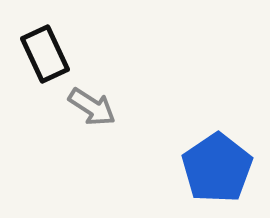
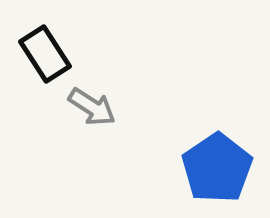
black rectangle: rotated 8 degrees counterclockwise
